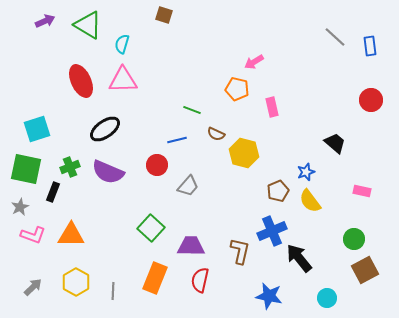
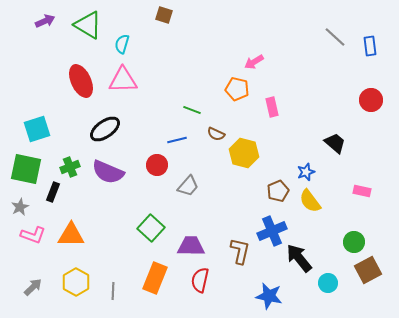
green circle at (354, 239): moved 3 px down
brown square at (365, 270): moved 3 px right
cyan circle at (327, 298): moved 1 px right, 15 px up
